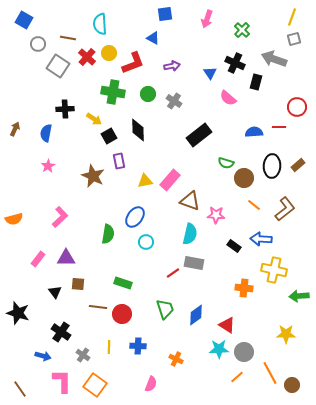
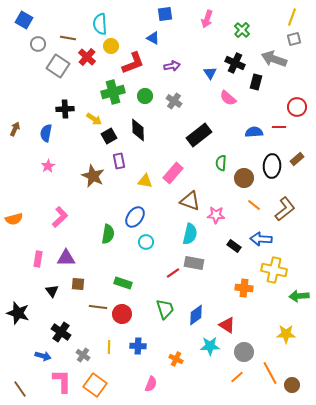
yellow circle at (109, 53): moved 2 px right, 7 px up
green cross at (113, 92): rotated 25 degrees counterclockwise
green circle at (148, 94): moved 3 px left, 2 px down
green semicircle at (226, 163): moved 5 px left; rotated 77 degrees clockwise
brown rectangle at (298, 165): moved 1 px left, 6 px up
pink rectangle at (170, 180): moved 3 px right, 7 px up
yellow triangle at (145, 181): rotated 21 degrees clockwise
pink rectangle at (38, 259): rotated 28 degrees counterclockwise
black triangle at (55, 292): moved 3 px left, 1 px up
cyan star at (219, 349): moved 9 px left, 3 px up
